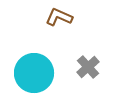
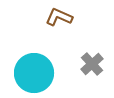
gray cross: moved 4 px right, 3 px up
